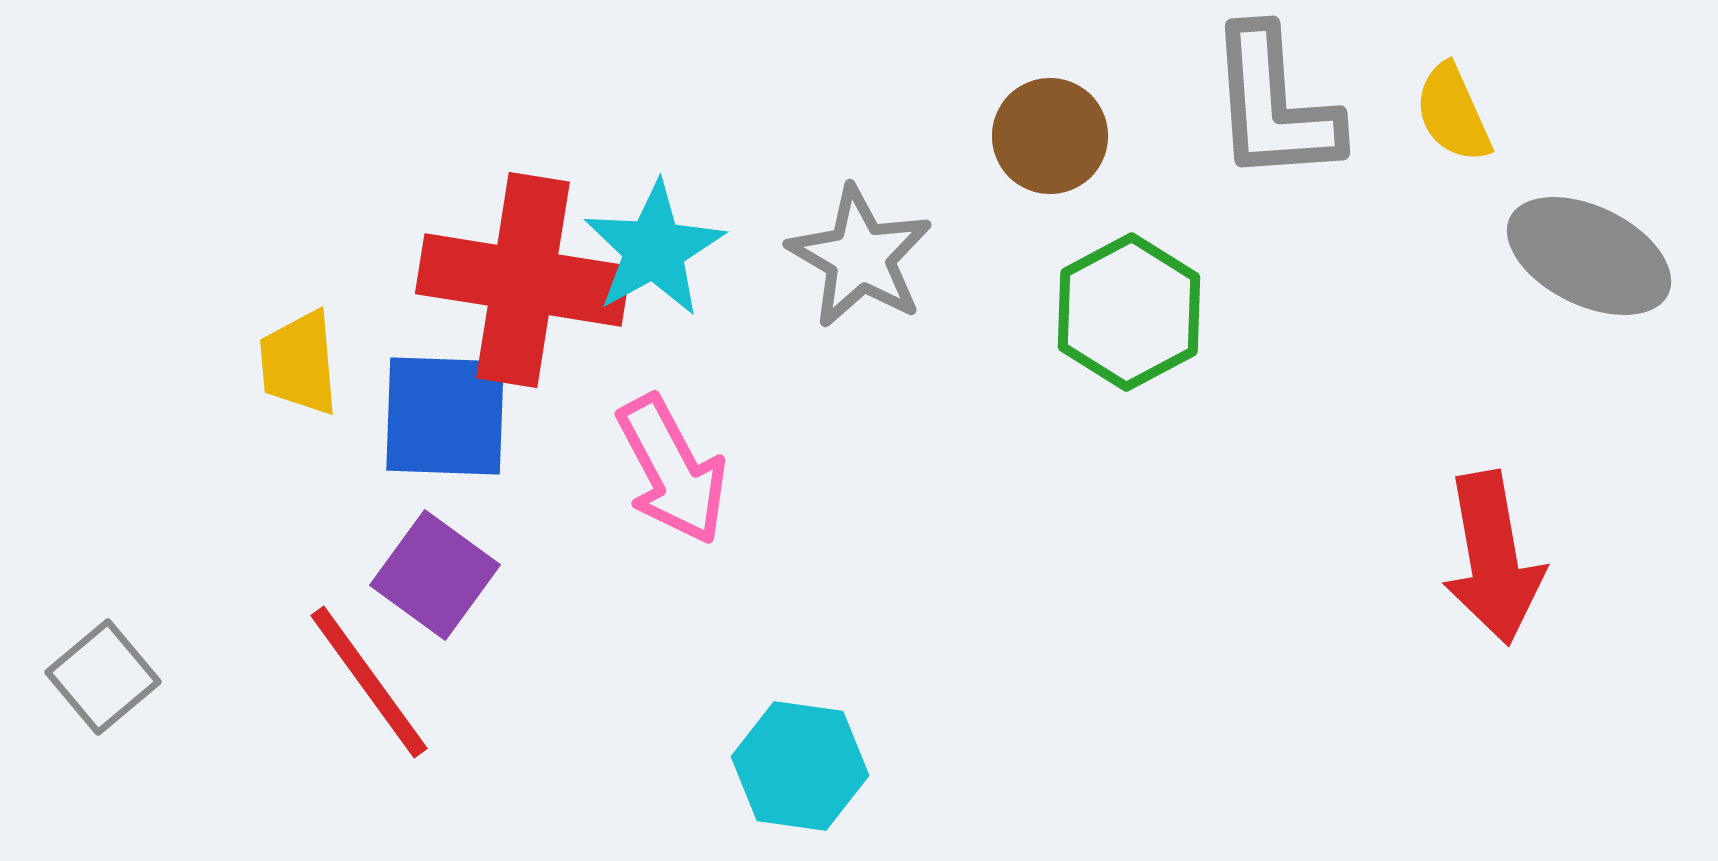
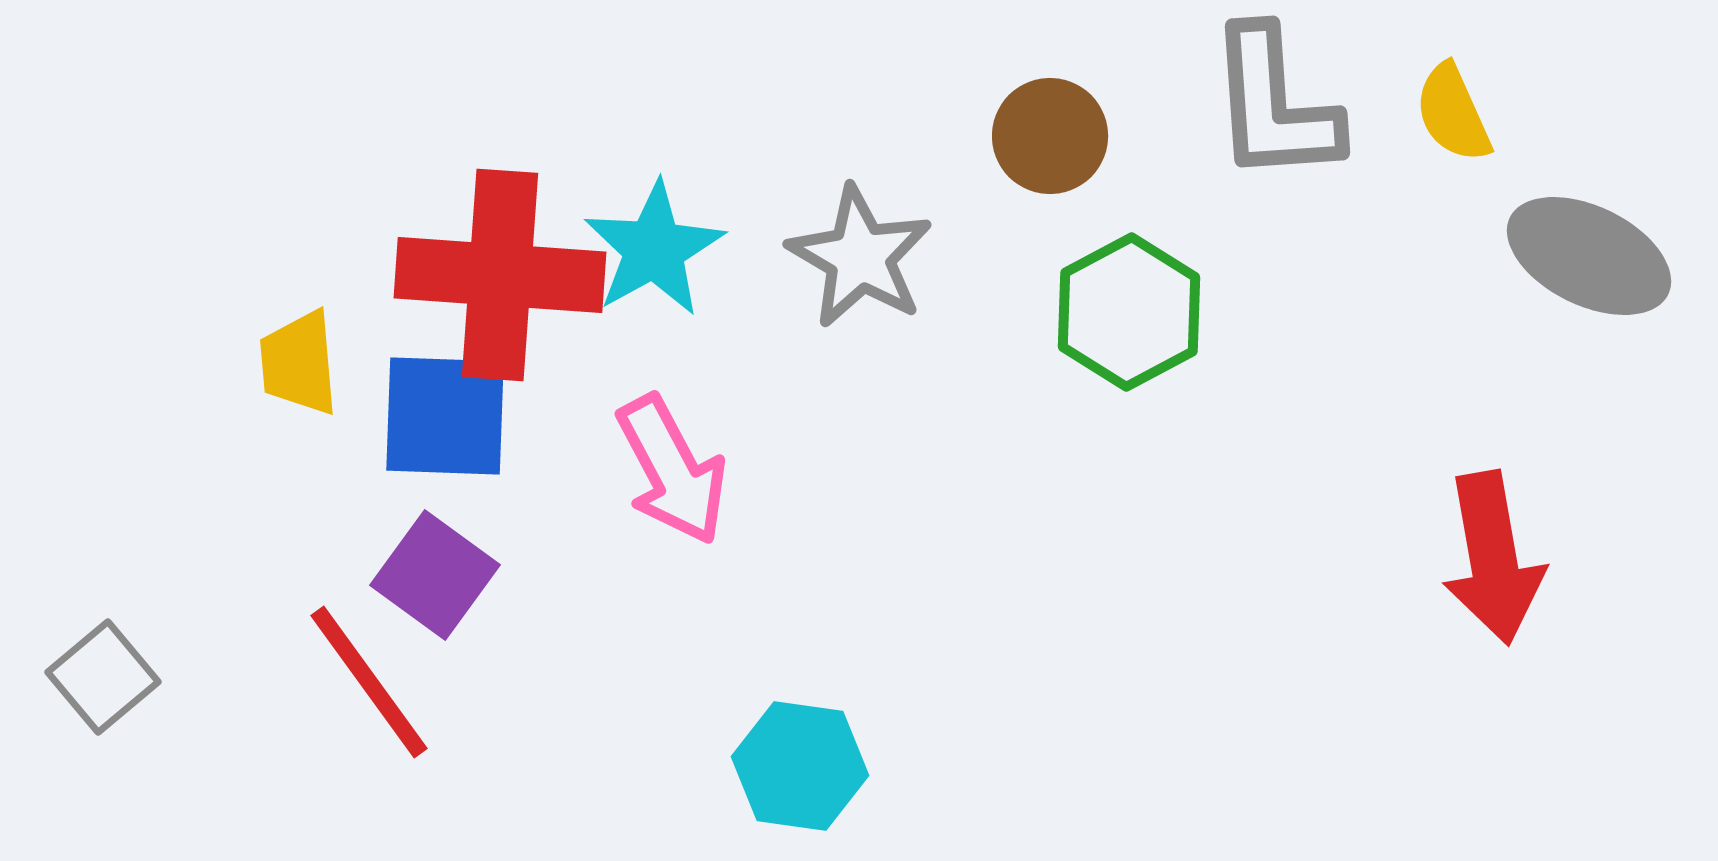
red cross: moved 23 px left, 5 px up; rotated 5 degrees counterclockwise
